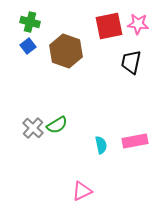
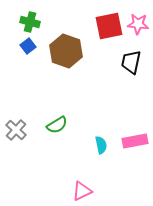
gray cross: moved 17 px left, 2 px down
